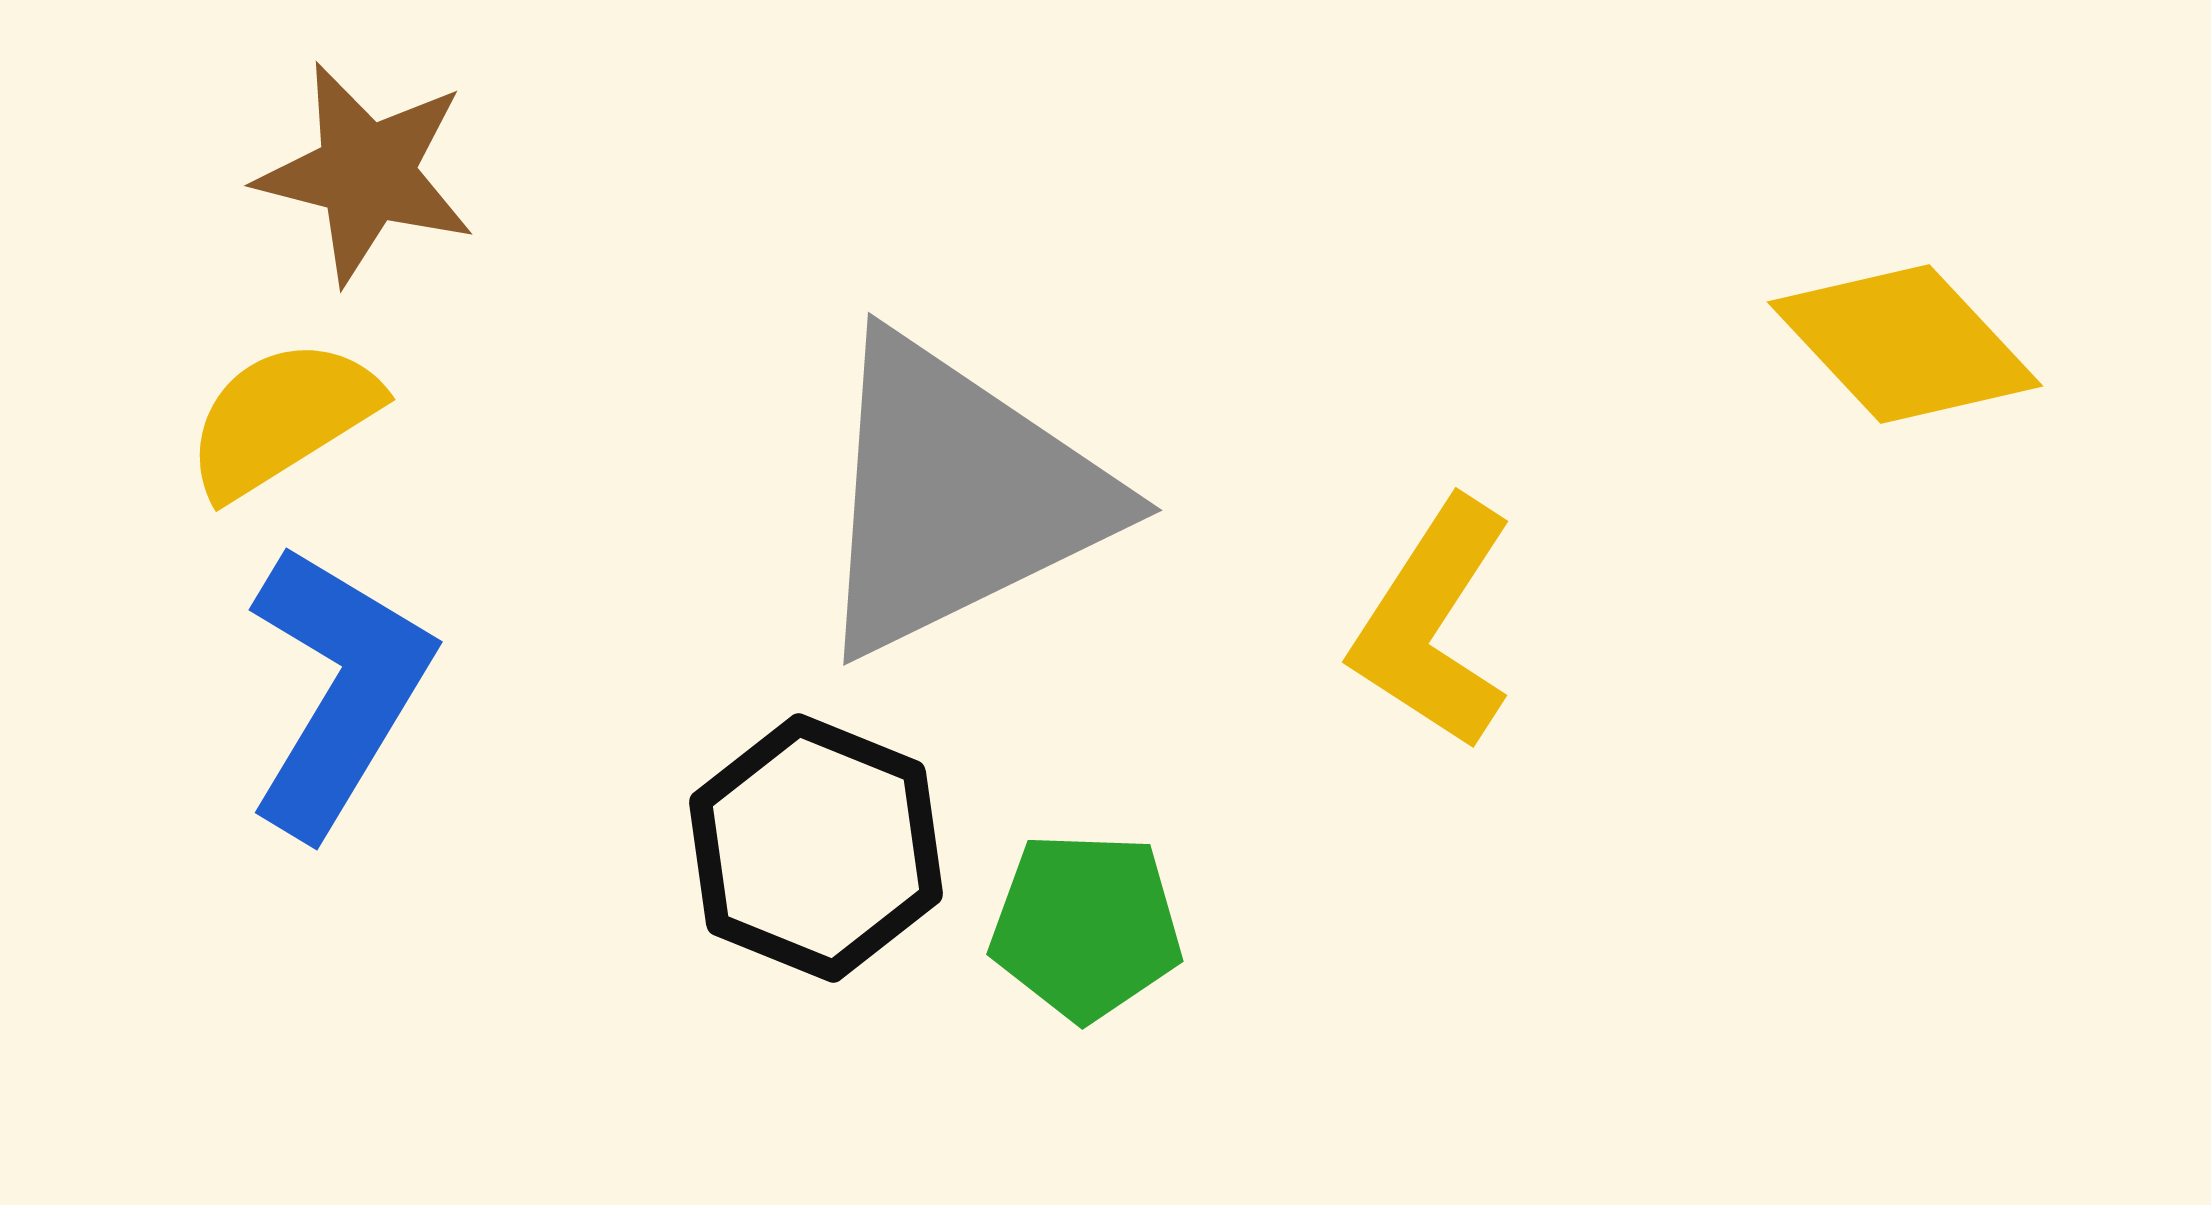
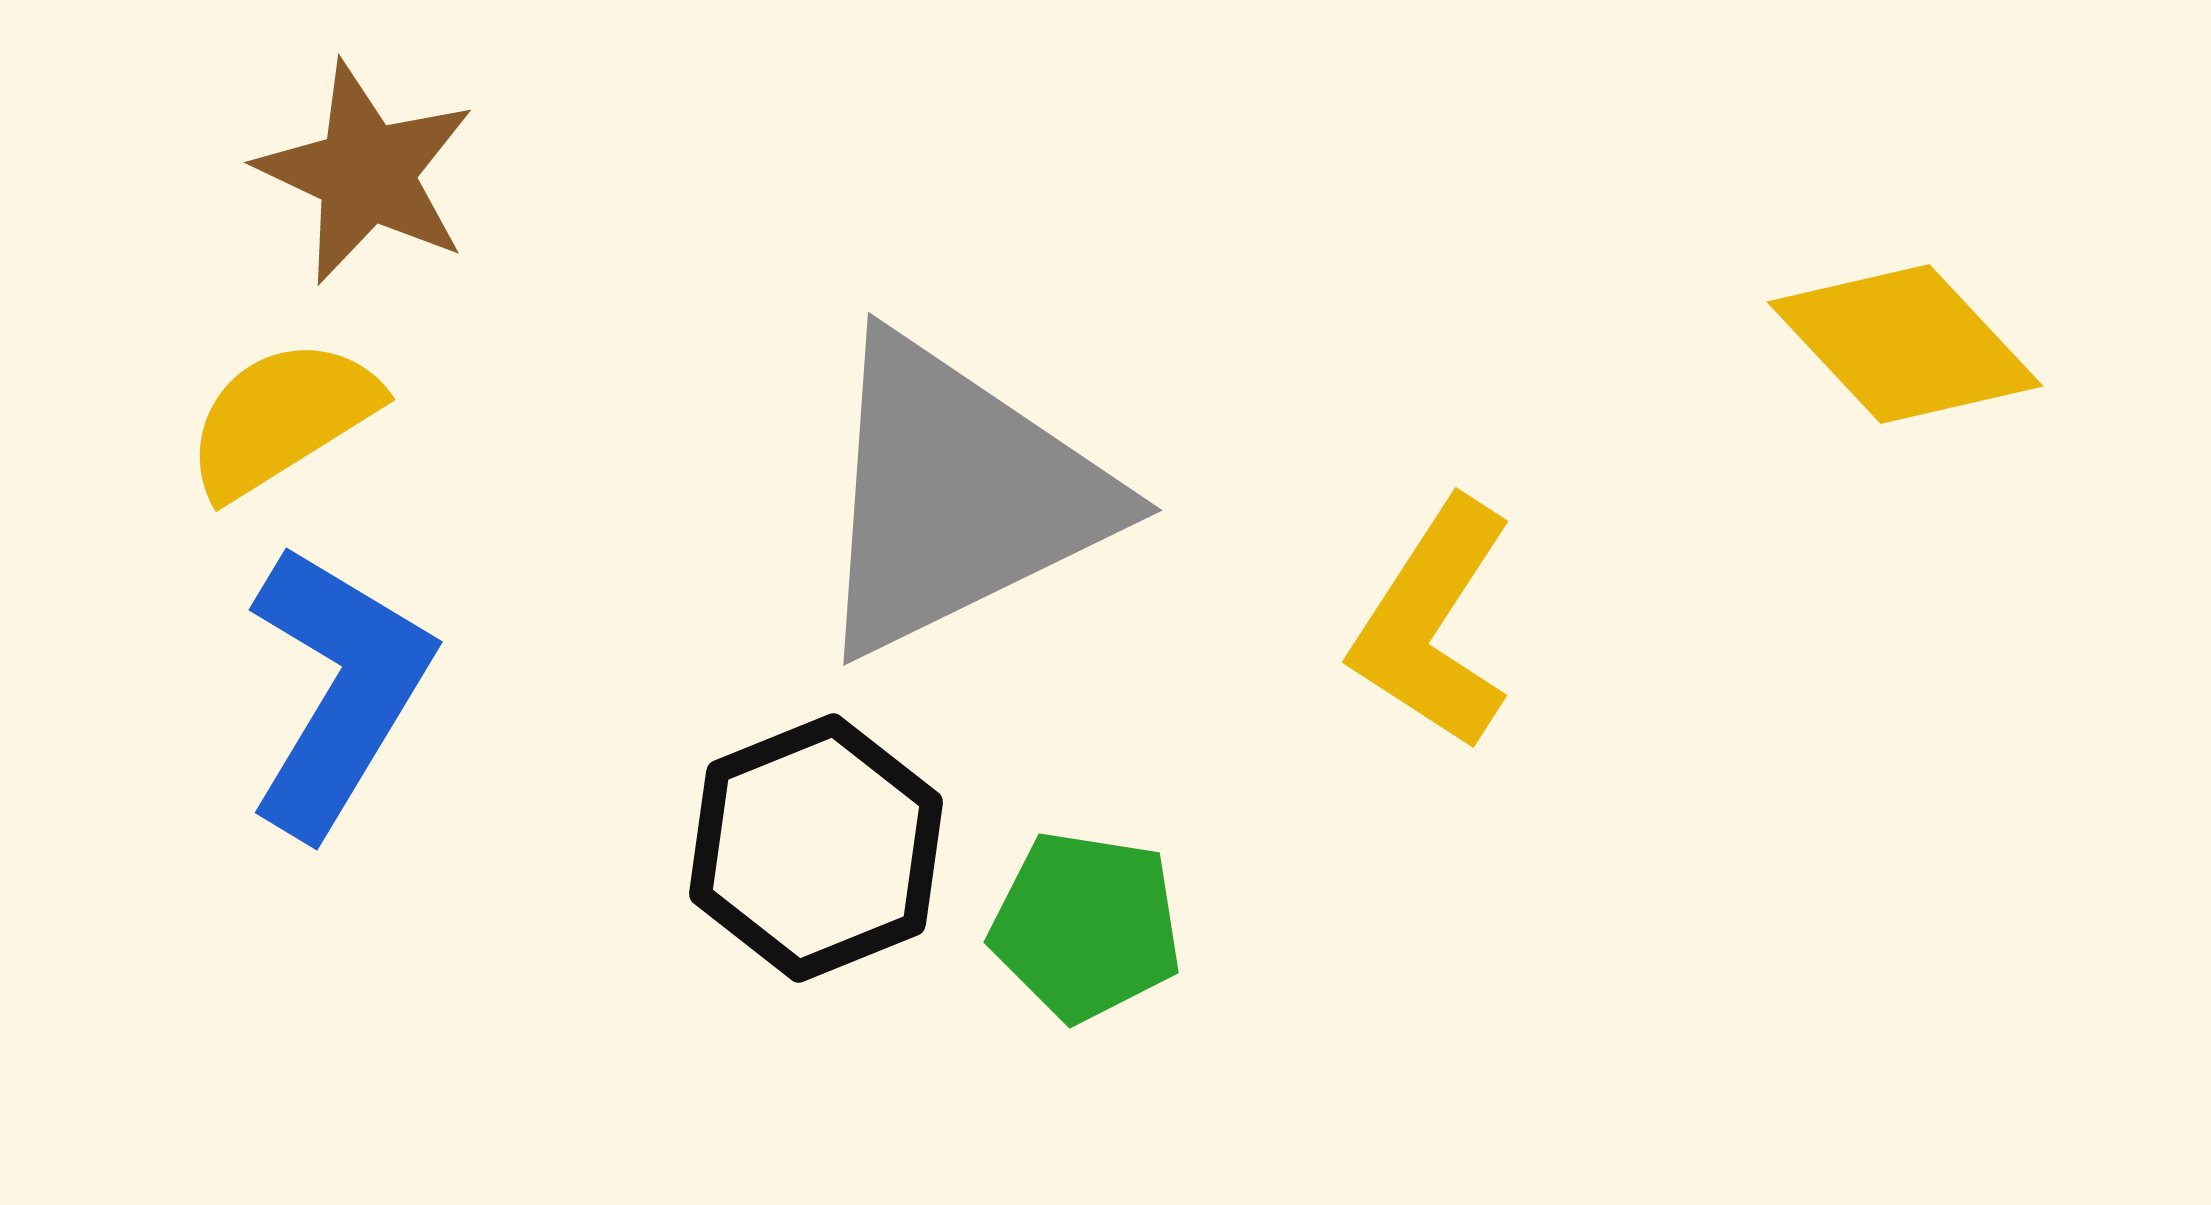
brown star: rotated 11 degrees clockwise
black hexagon: rotated 16 degrees clockwise
green pentagon: rotated 7 degrees clockwise
